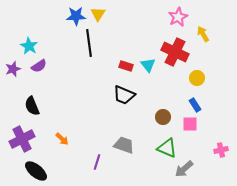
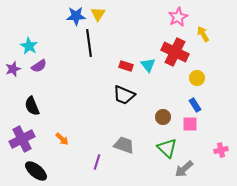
green triangle: rotated 20 degrees clockwise
